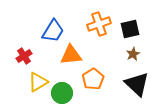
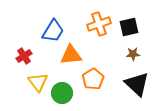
black square: moved 1 px left, 2 px up
brown star: rotated 24 degrees clockwise
yellow triangle: rotated 35 degrees counterclockwise
